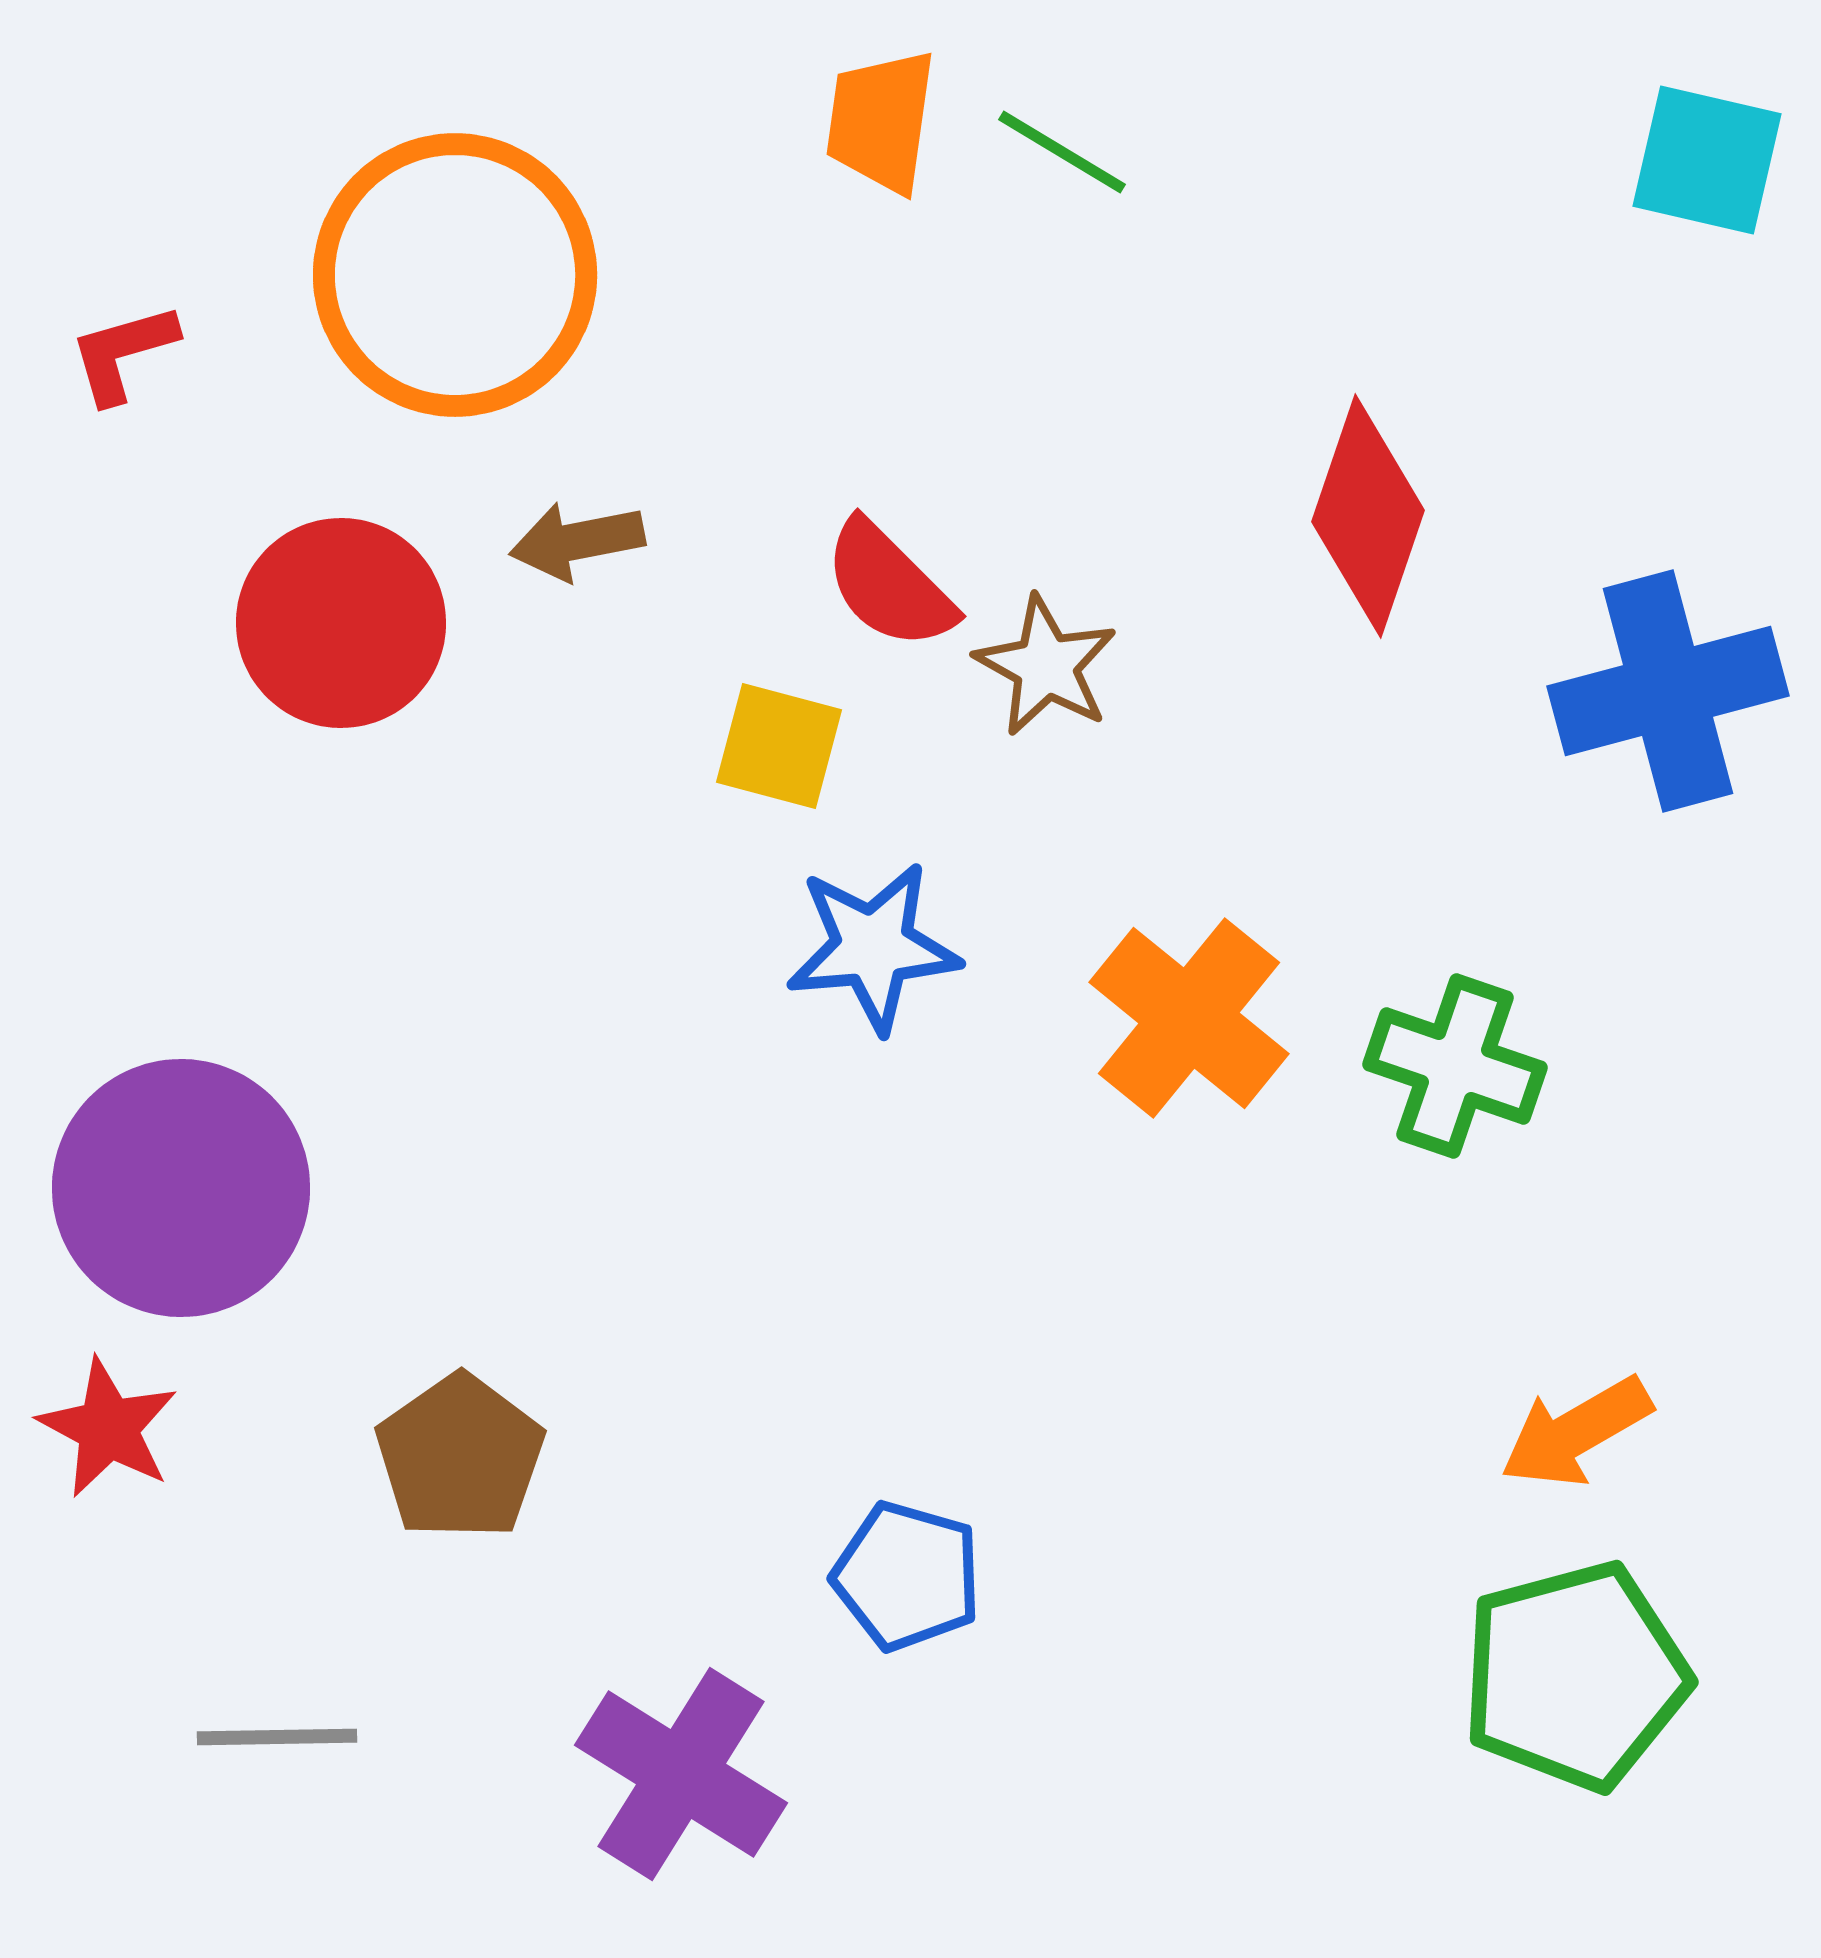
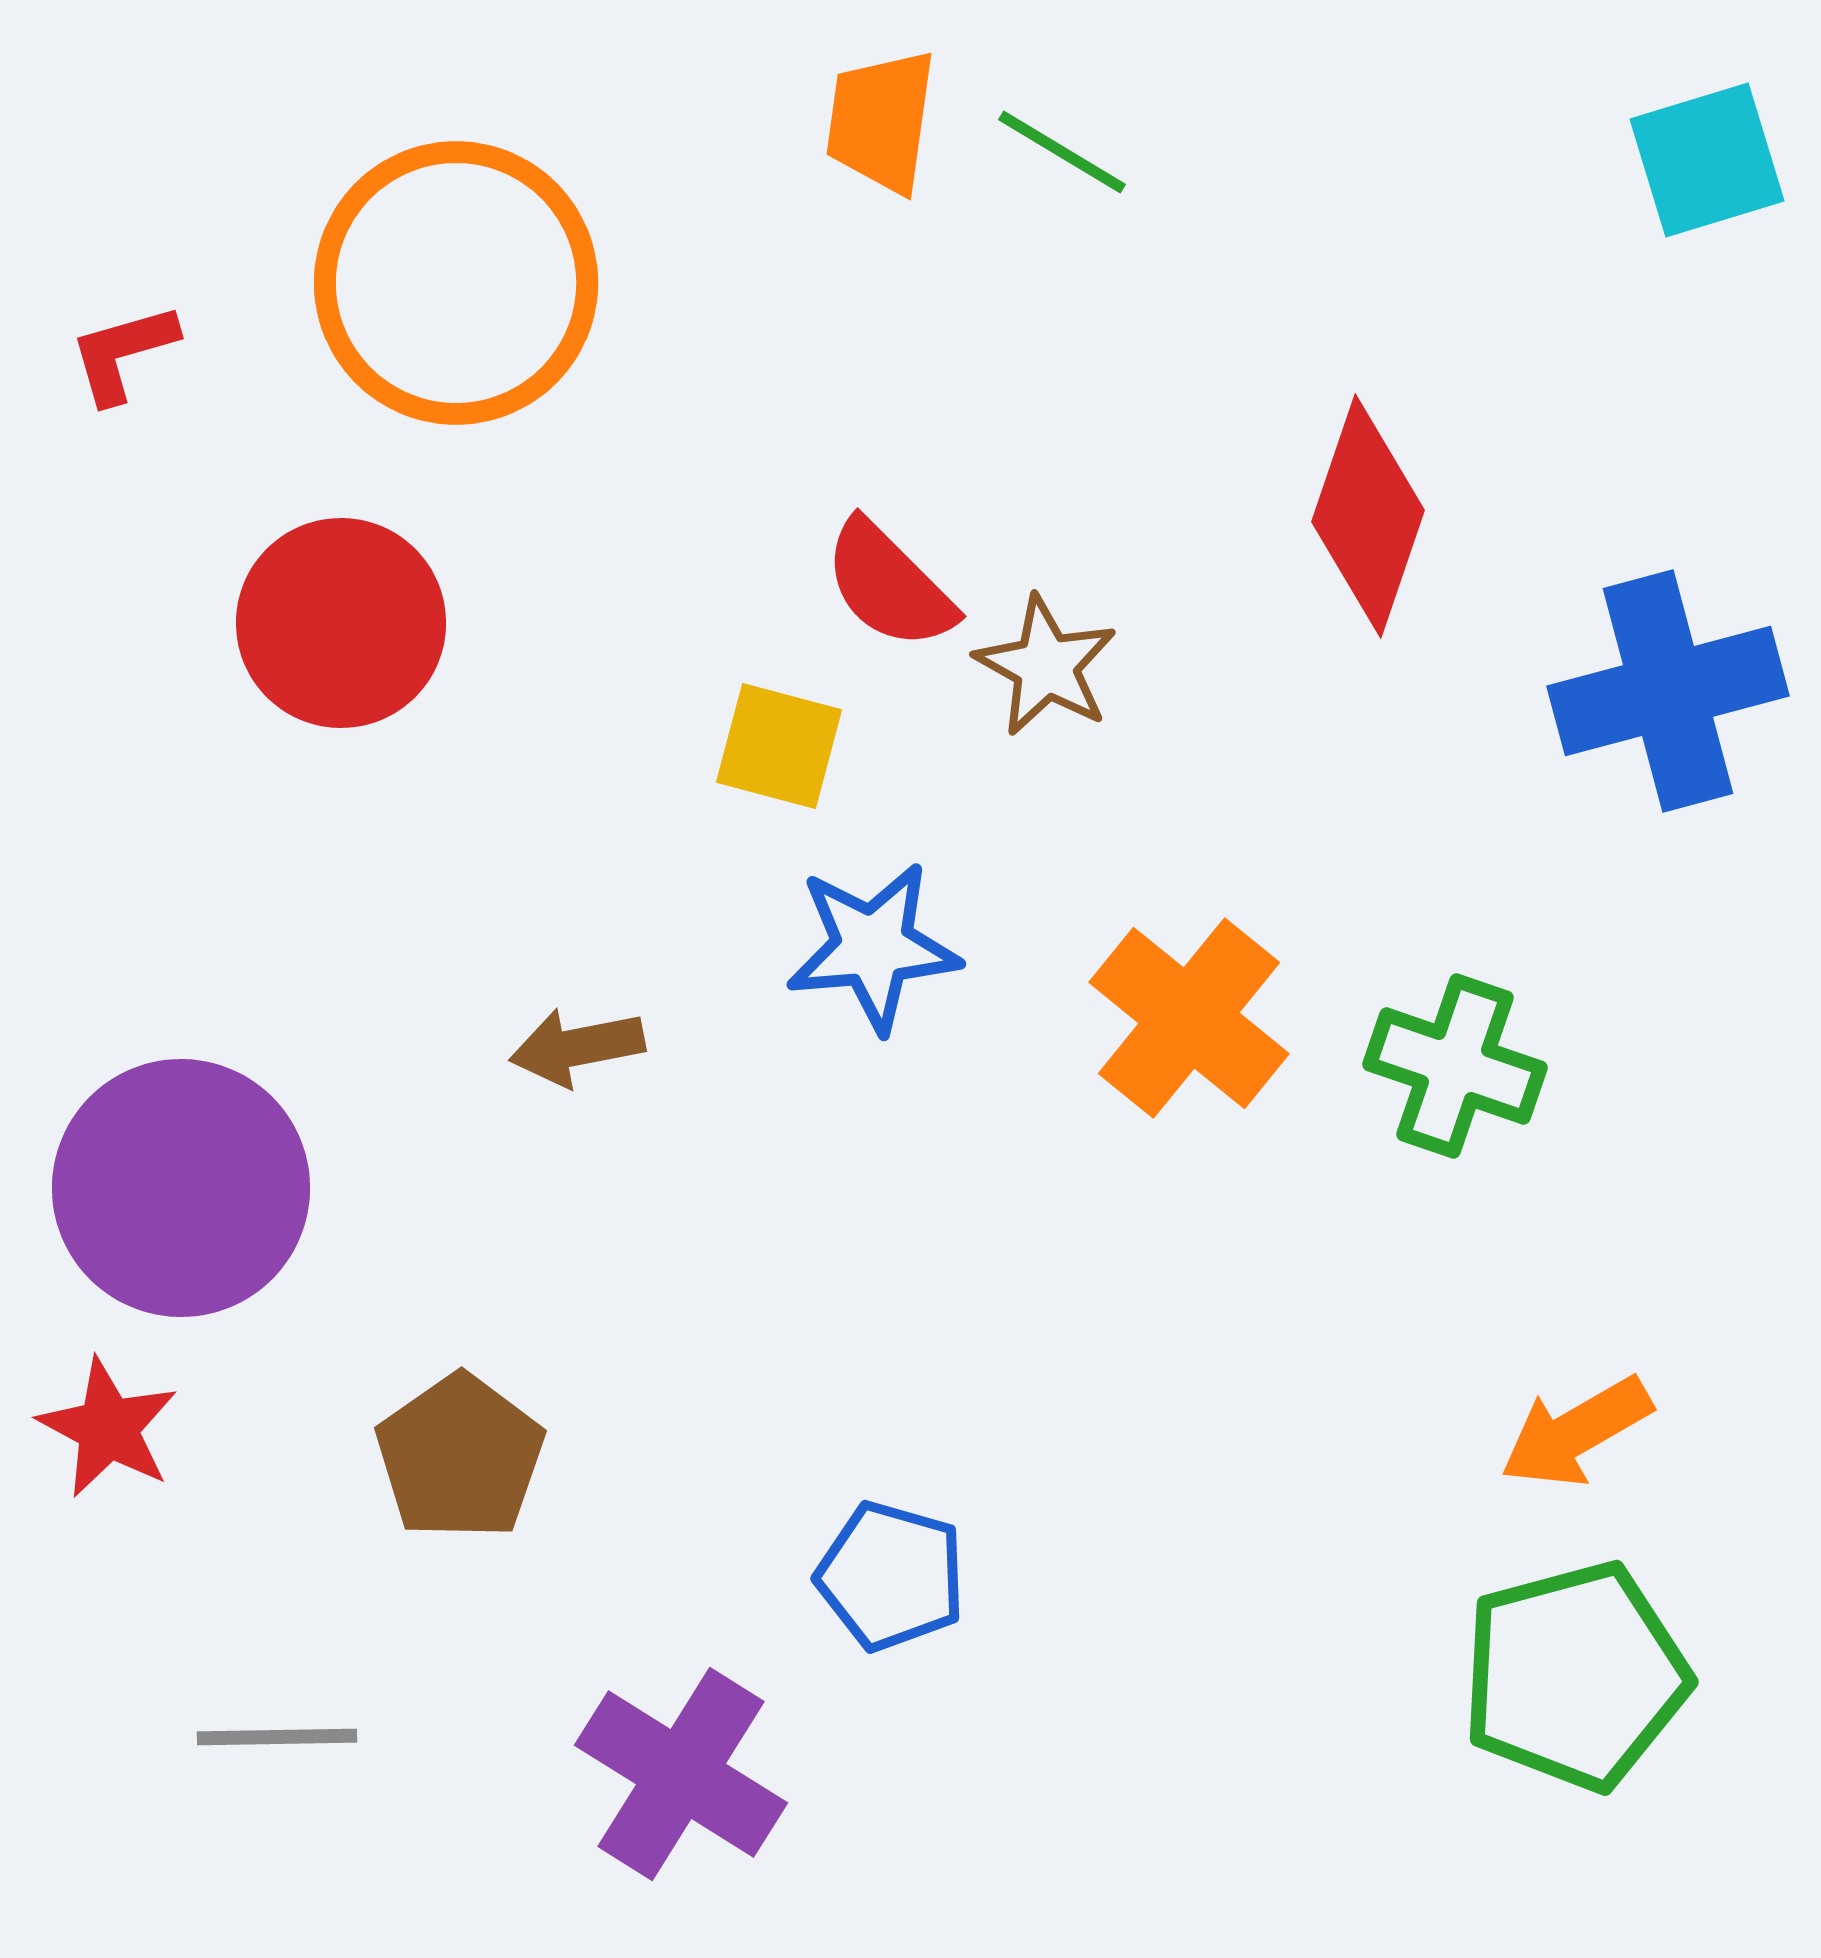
cyan square: rotated 30 degrees counterclockwise
orange circle: moved 1 px right, 8 px down
brown arrow: moved 506 px down
blue pentagon: moved 16 px left
